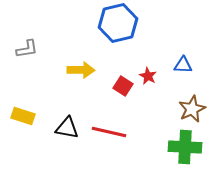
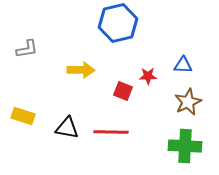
red star: rotated 30 degrees counterclockwise
red square: moved 5 px down; rotated 12 degrees counterclockwise
brown star: moved 4 px left, 7 px up
red line: moved 2 px right; rotated 12 degrees counterclockwise
green cross: moved 1 px up
